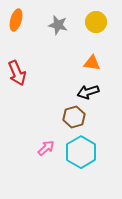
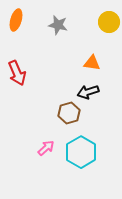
yellow circle: moved 13 px right
brown hexagon: moved 5 px left, 4 px up
